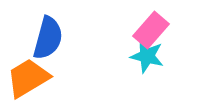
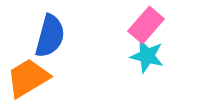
pink rectangle: moved 5 px left, 5 px up
blue semicircle: moved 2 px right, 2 px up
